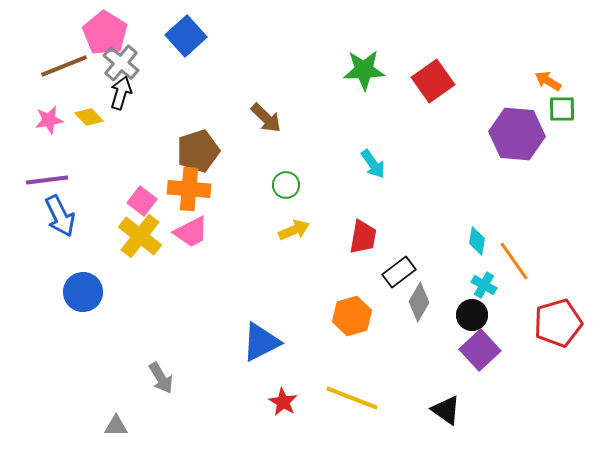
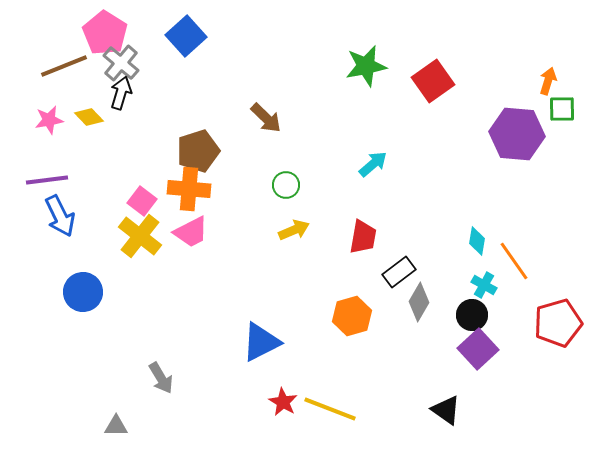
green star: moved 2 px right, 4 px up; rotated 9 degrees counterclockwise
orange arrow: rotated 76 degrees clockwise
cyan arrow: rotated 96 degrees counterclockwise
purple square: moved 2 px left, 1 px up
yellow line: moved 22 px left, 11 px down
